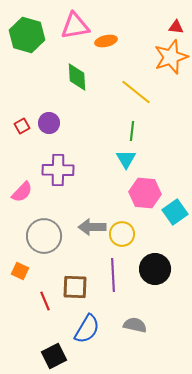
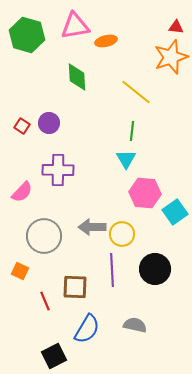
red square: rotated 28 degrees counterclockwise
purple line: moved 1 px left, 5 px up
